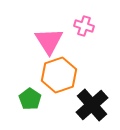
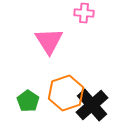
pink cross: moved 13 px up; rotated 12 degrees counterclockwise
orange hexagon: moved 7 px right, 18 px down
green pentagon: moved 2 px left, 2 px down
